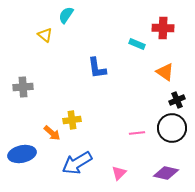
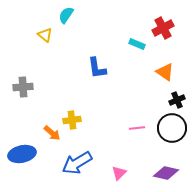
red cross: rotated 30 degrees counterclockwise
pink line: moved 5 px up
